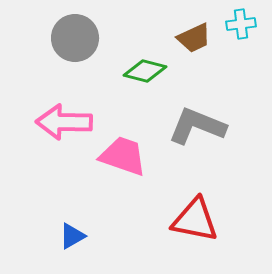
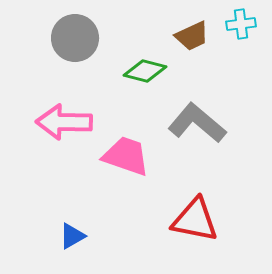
brown trapezoid: moved 2 px left, 2 px up
gray L-shape: moved 3 px up; rotated 18 degrees clockwise
pink trapezoid: moved 3 px right
